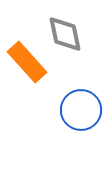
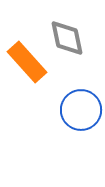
gray diamond: moved 2 px right, 4 px down
